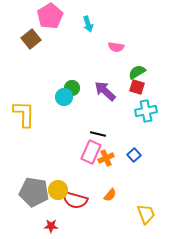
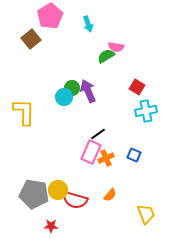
green semicircle: moved 31 px left, 16 px up
red square: rotated 14 degrees clockwise
purple arrow: moved 17 px left; rotated 25 degrees clockwise
yellow L-shape: moved 2 px up
black line: rotated 49 degrees counterclockwise
blue square: rotated 24 degrees counterclockwise
gray pentagon: moved 2 px down
